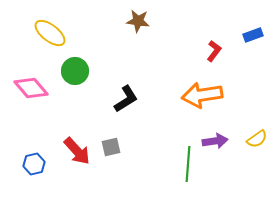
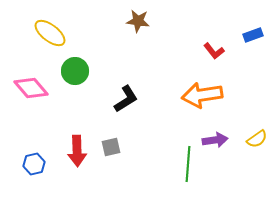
red L-shape: rotated 105 degrees clockwise
purple arrow: moved 1 px up
red arrow: rotated 40 degrees clockwise
